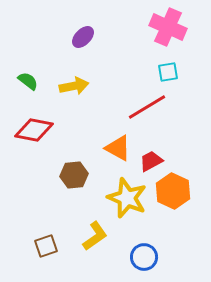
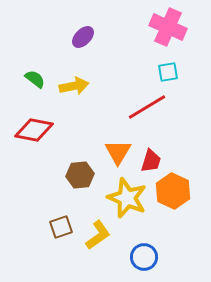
green semicircle: moved 7 px right, 2 px up
orange triangle: moved 4 px down; rotated 32 degrees clockwise
red trapezoid: rotated 135 degrees clockwise
brown hexagon: moved 6 px right
yellow L-shape: moved 3 px right, 1 px up
brown square: moved 15 px right, 19 px up
